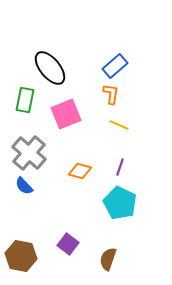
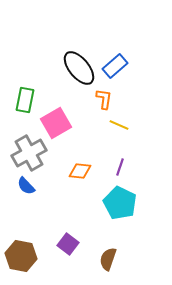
black ellipse: moved 29 px right
orange L-shape: moved 7 px left, 5 px down
pink square: moved 10 px left, 9 px down; rotated 8 degrees counterclockwise
gray cross: rotated 20 degrees clockwise
orange diamond: rotated 10 degrees counterclockwise
blue semicircle: moved 2 px right
